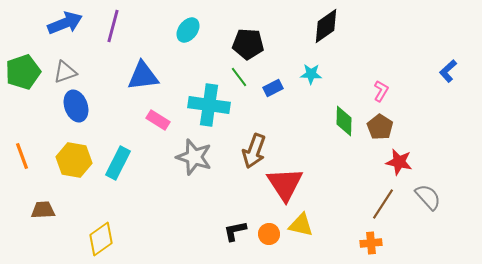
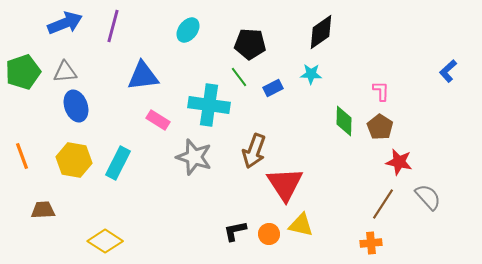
black diamond: moved 5 px left, 6 px down
black pentagon: moved 2 px right
gray triangle: rotated 15 degrees clockwise
pink L-shape: rotated 30 degrees counterclockwise
yellow diamond: moved 4 px right, 2 px down; rotated 68 degrees clockwise
